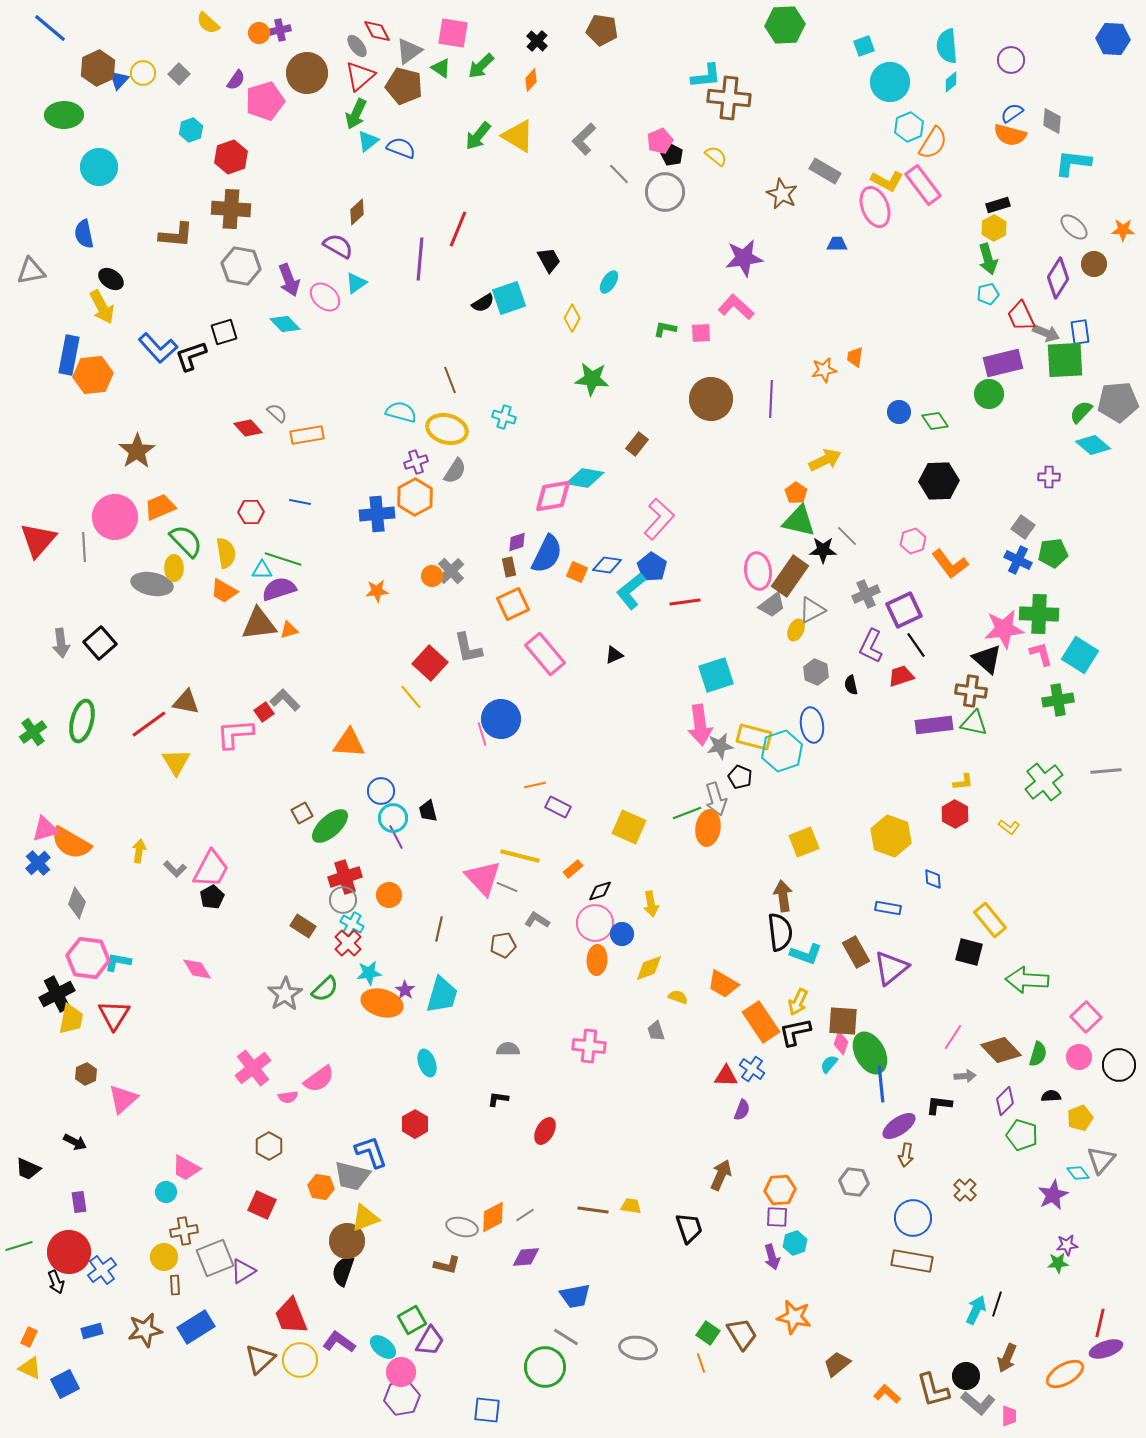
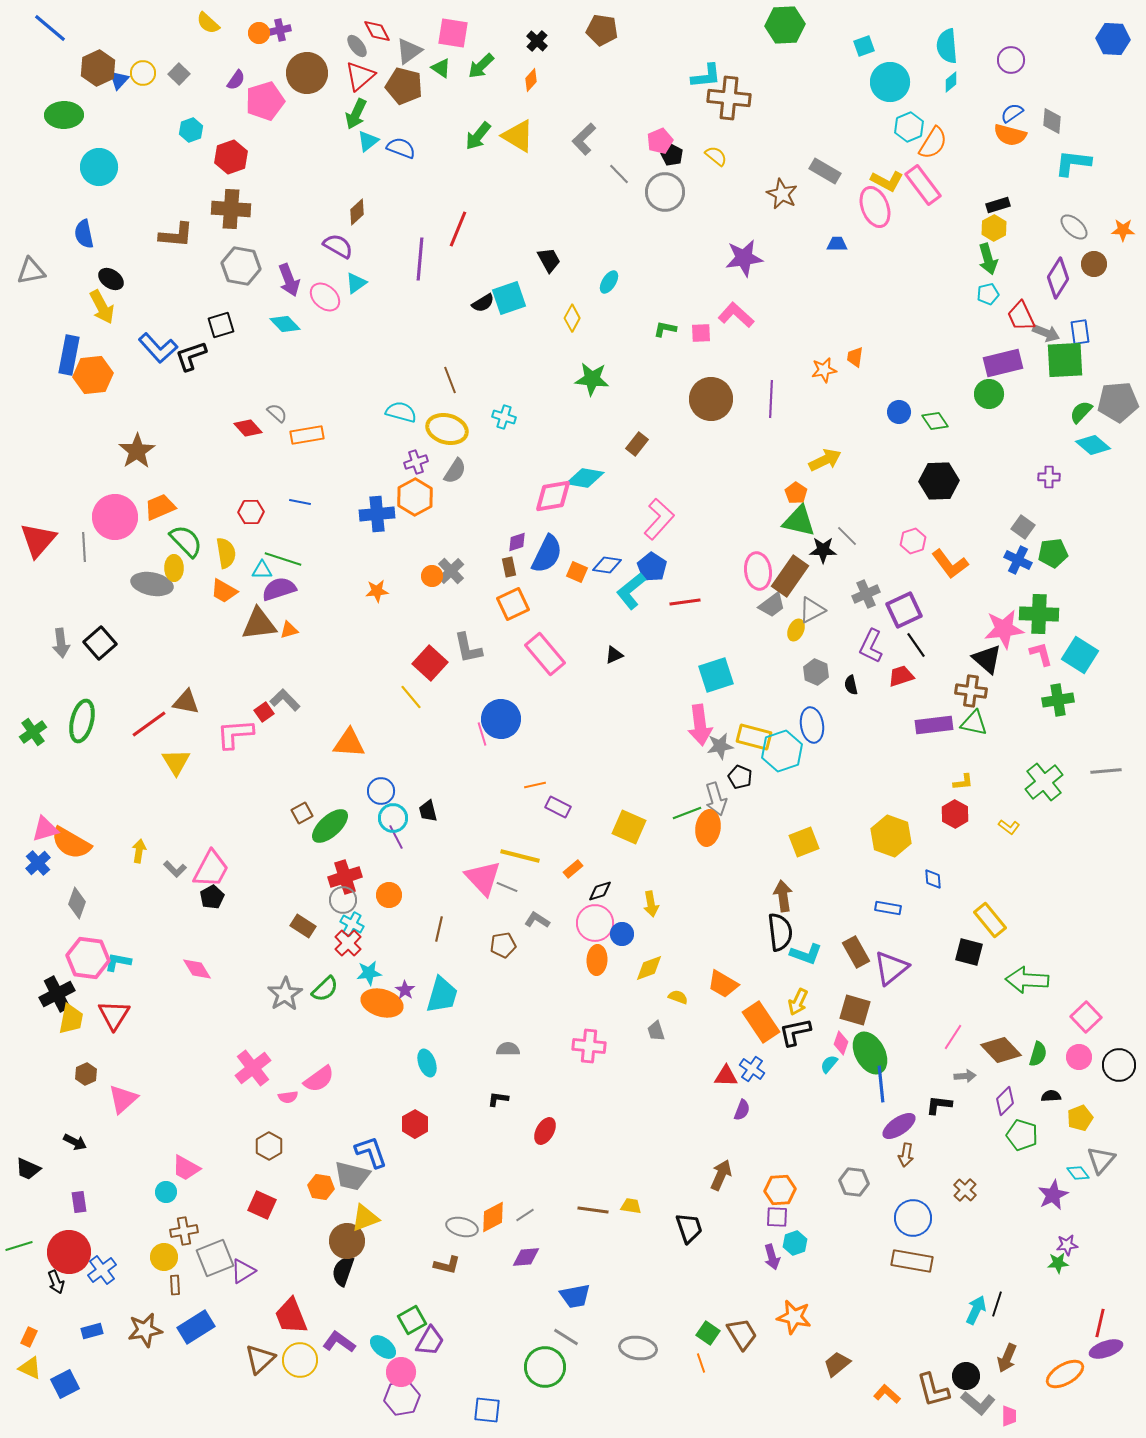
pink L-shape at (736, 307): moved 8 px down
black square at (224, 332): moved 3 px left, 7 px up
brown square at (843, 1021): moved 12 px right, 11 px up; rotated 12 degrees clockwise
